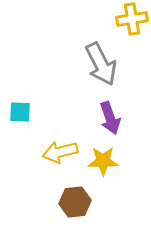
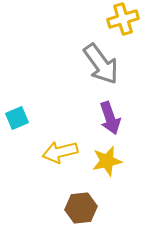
yellow cross: moved 9 px left; rotated 8 degrees counterclockwise
gray arrow: rotated 9 degrees counterclockwise
cyan square: moved 3 px left, 6 px down; rotated 25 degrees counterclockwise
yellow star: moved 4 px right; rotated 12 degrees counterclockwise
brown hexagon: moved 6 px right, 6 px down
